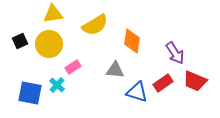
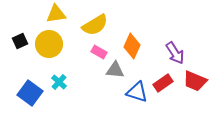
yellow triangle: moved 3 px right
orange diamond: moved 5 px down; rotated 15 degrees clockwise
pink rectangle: moved 26 px right, 15 px up; rotated 63 degrees clockwise
cyan cross: moved 2 px right, 3 px up
blue square: rotated 25 degrees clockwise
